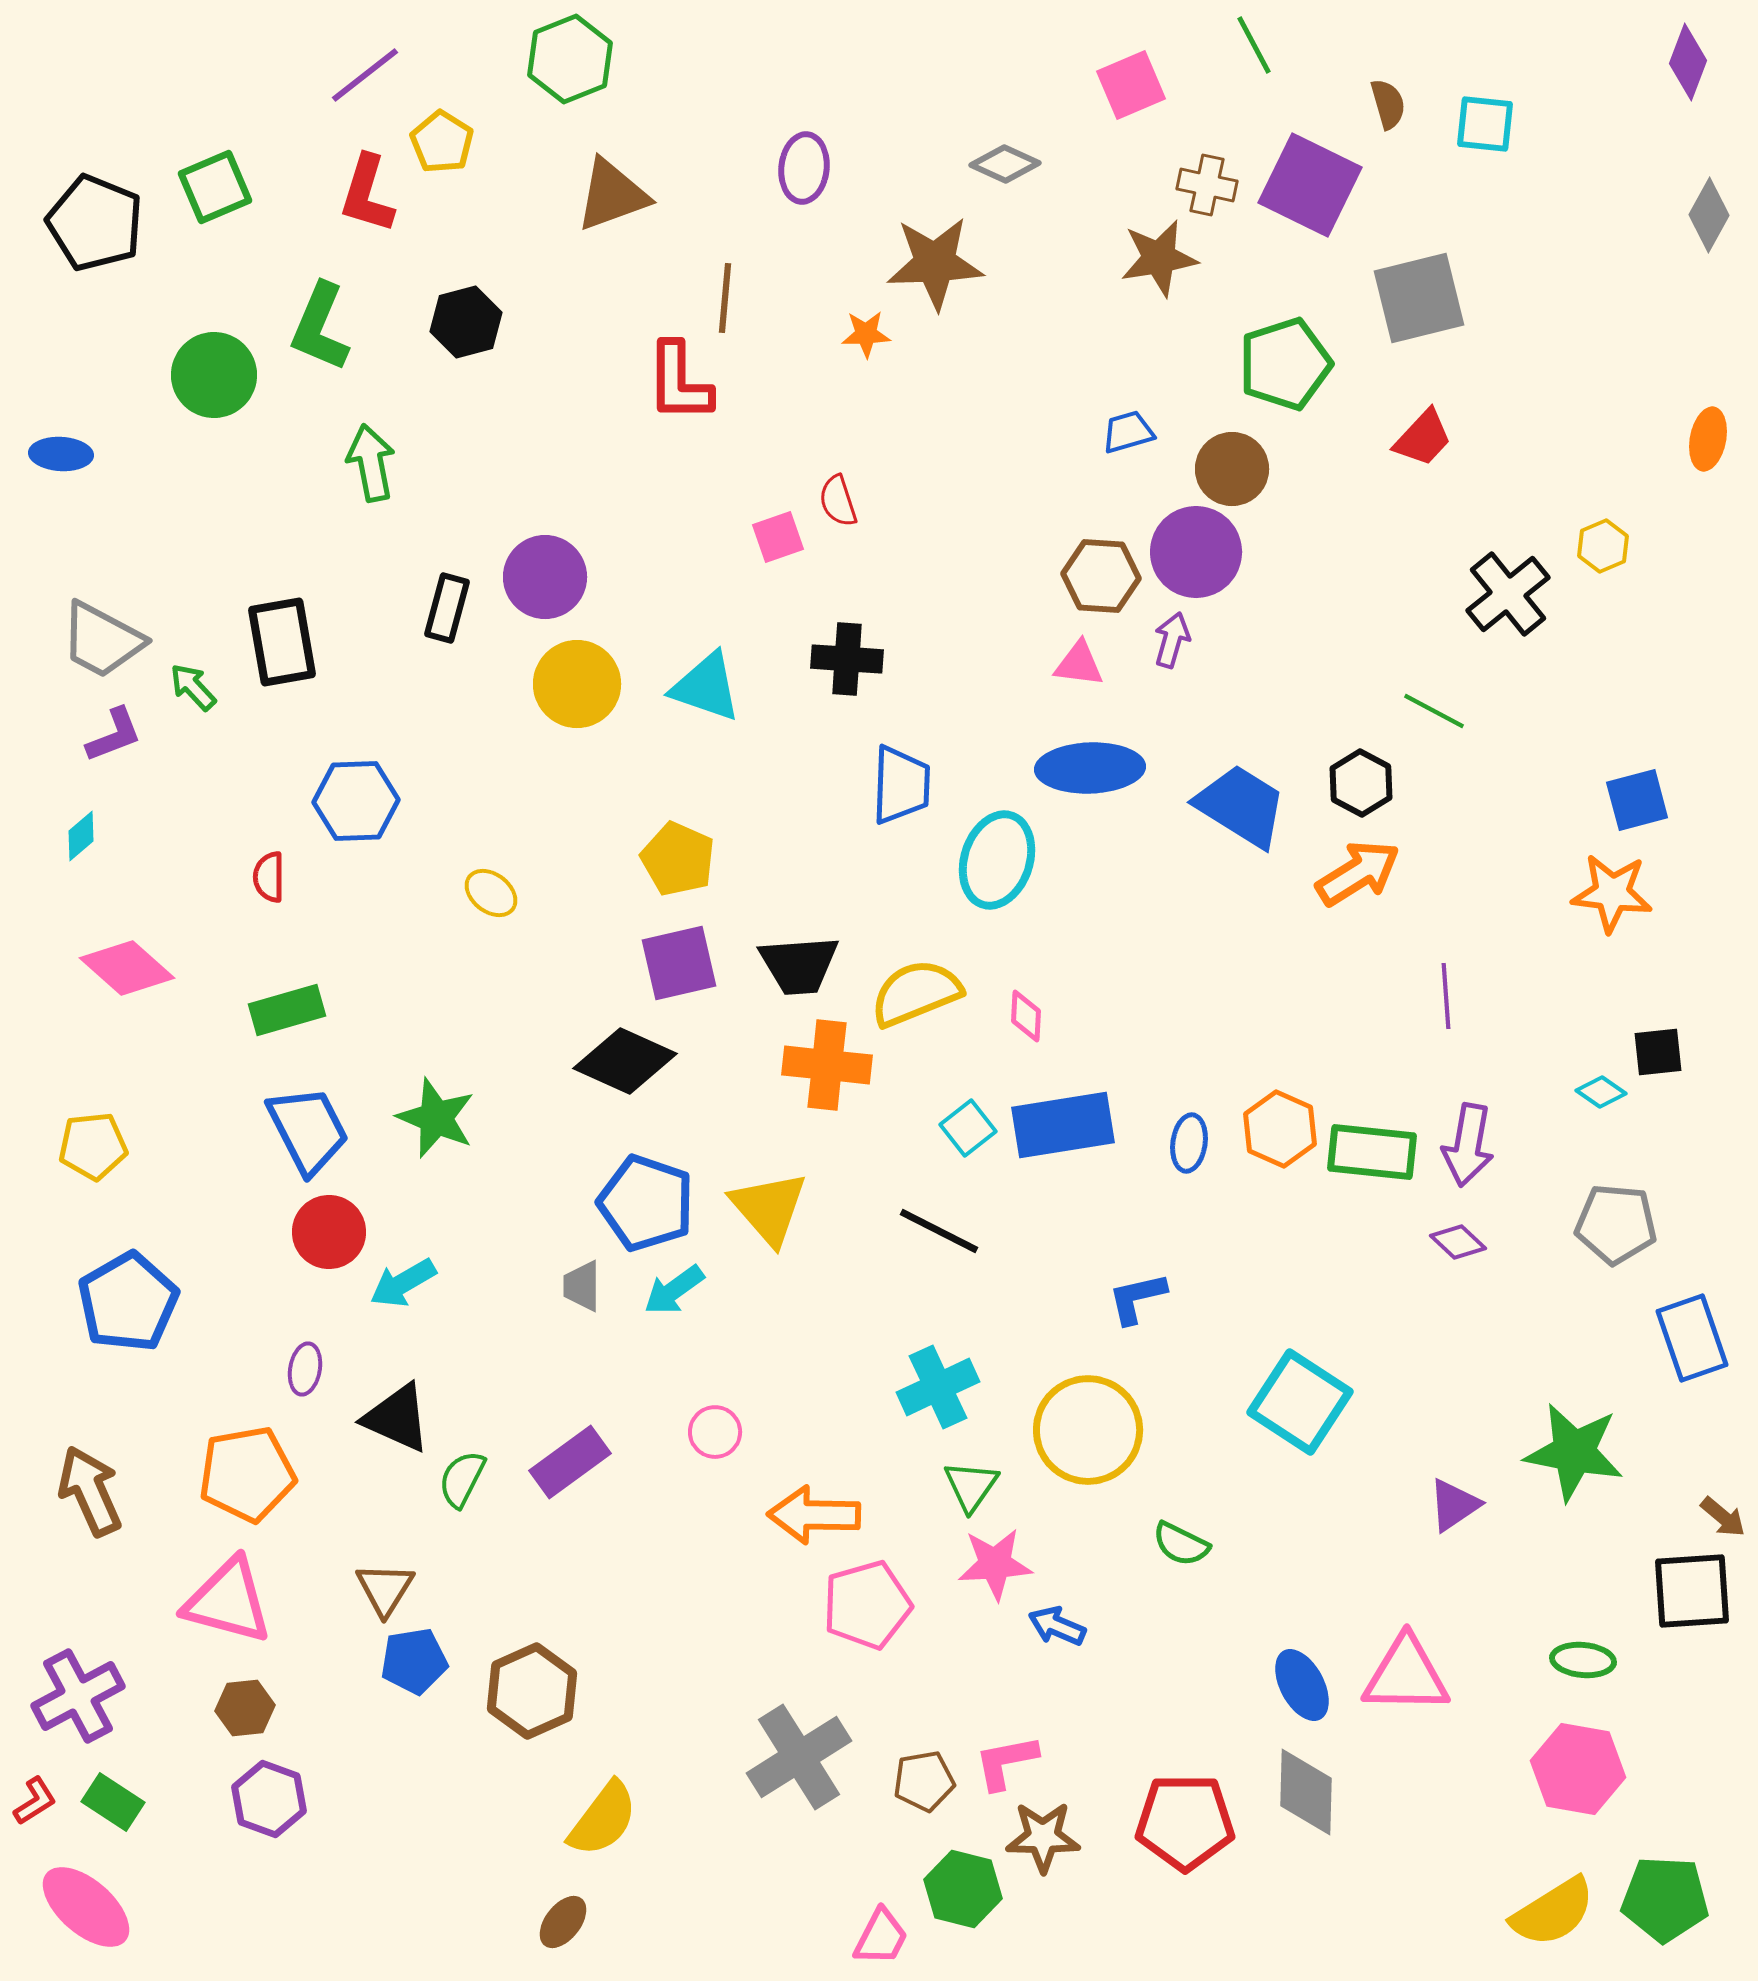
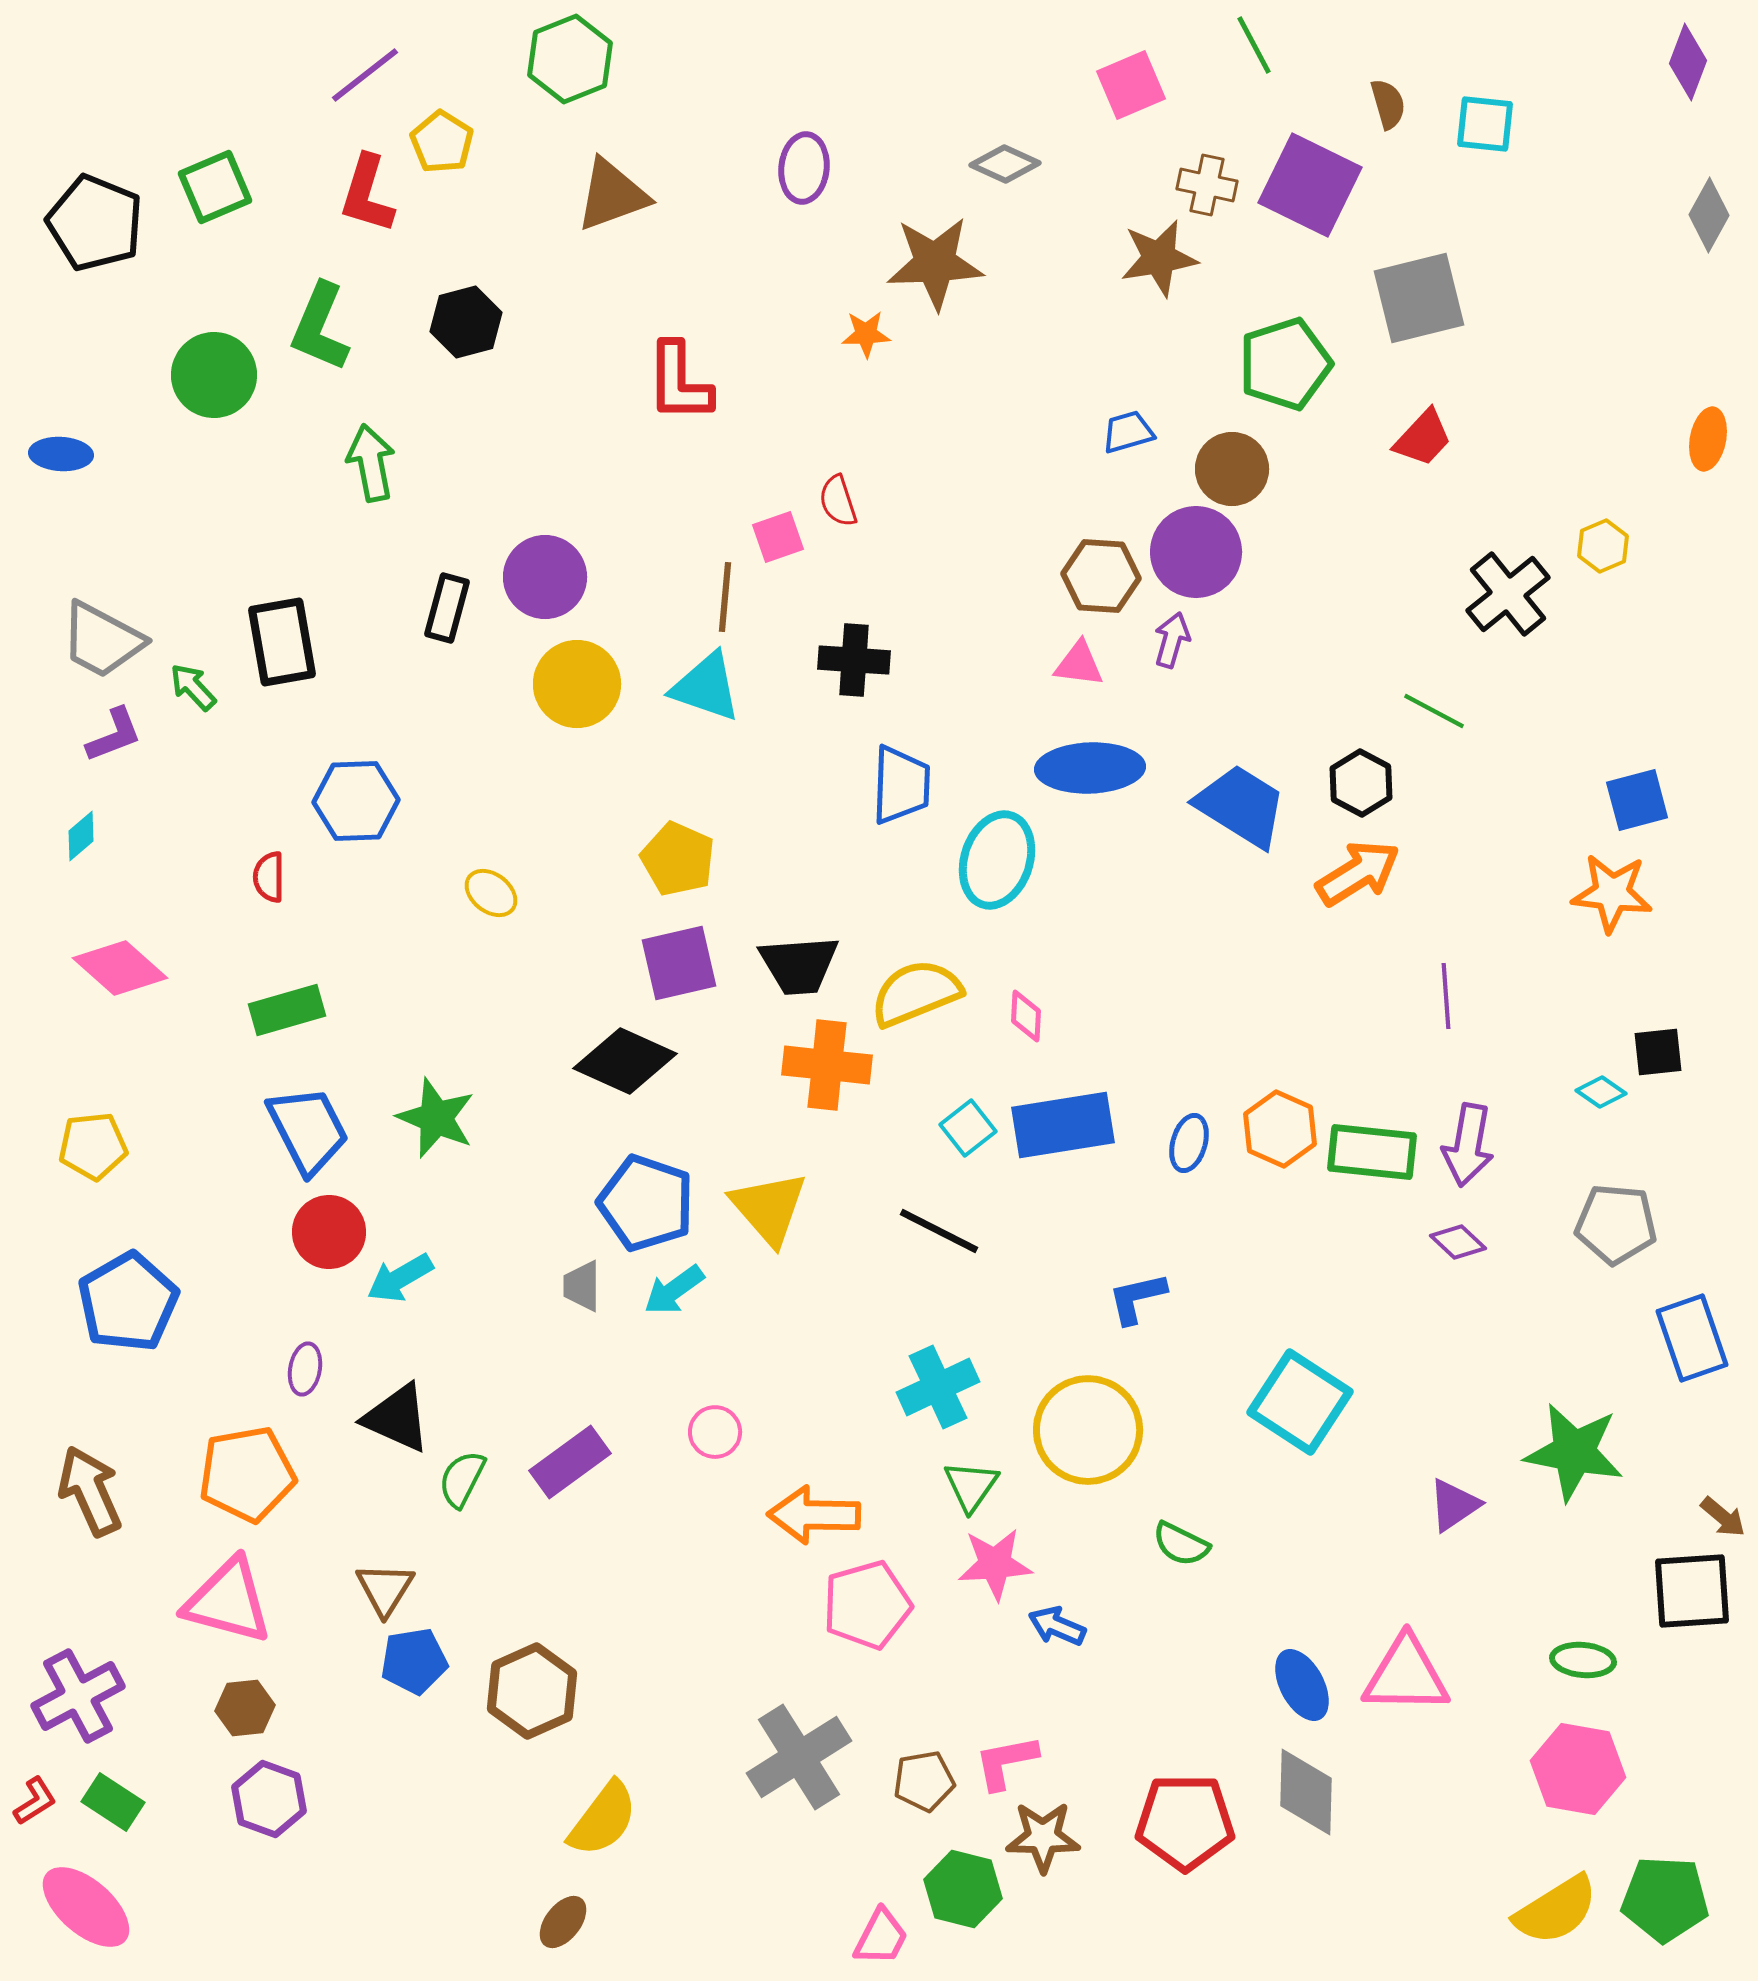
brown line at (725, 298): moved 299 px down
black cross at (847, 659): moved 7 px right, 1 px down
pink diamond at (127, 968): moved 7 px left
blue ellipse at (1189, 1143): rotated 8 degrees clockwise
cyan arrow at (403, 1283): moved 3 px left, 5 px up
yellow semicircle at (1553, 1912): moved 3 px right, 2 px up
